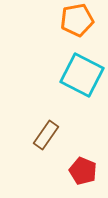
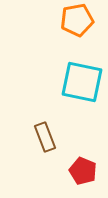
cyan square: moved 7 px down; rotated 15 degrees counterclockwise
brown rectangle: moved 1 px left, 2 px down; rotated 56 degrees counterclockwise
